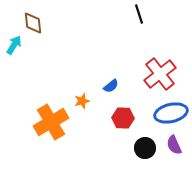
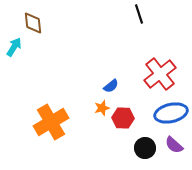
cyan arrow: moved 2 px down
orange star: moved 20 px right, 7 px down
purple semicircle: rotated 24 degrees counterclockwise
